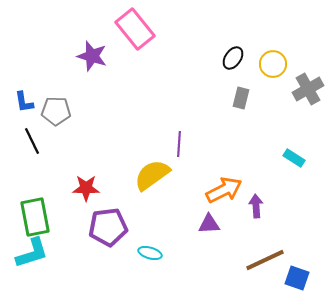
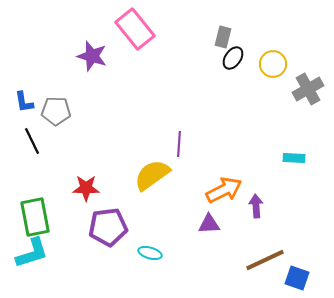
gray rectangle: moved 18 px left, 61 px up
cyan rectangle: rotated 30 degrees counterclockwise
